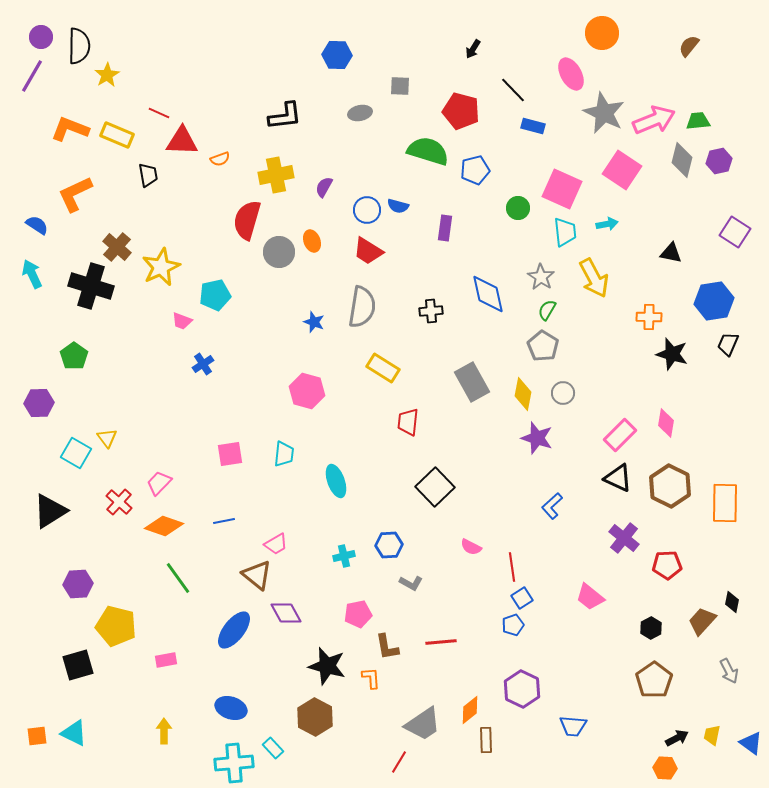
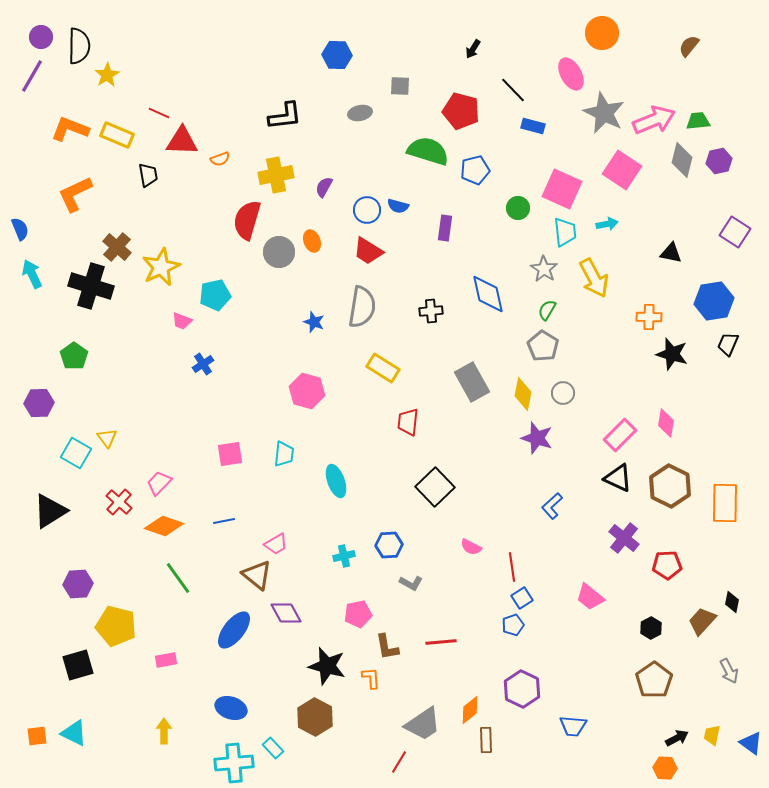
blue semicircle at (37, 225): moved 17 px left, 4 px down; rotated 35 degrees clockwise
gray star at (541, 277): moved 3 px right, 8 px up
